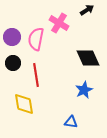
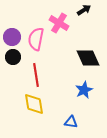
black arrow: moved 3 px left
black circle: moved 6 px up
yellow diamond: moved 10 px right
